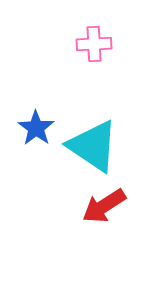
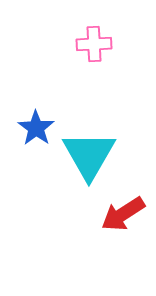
cyan triangle: moved 4 px left, 9 px down; rotated 26 degrees clockwise
red arrow: moved 19 px right, 8 px down
